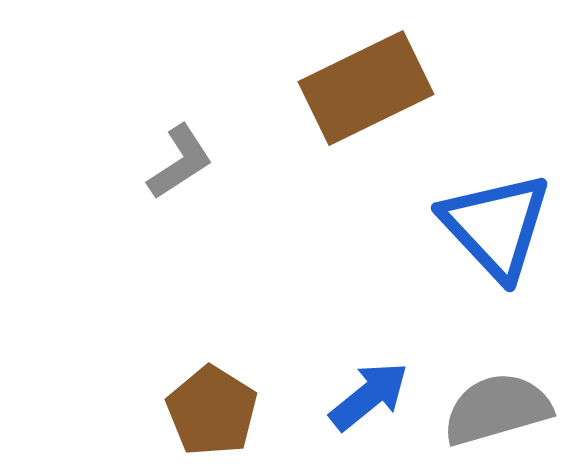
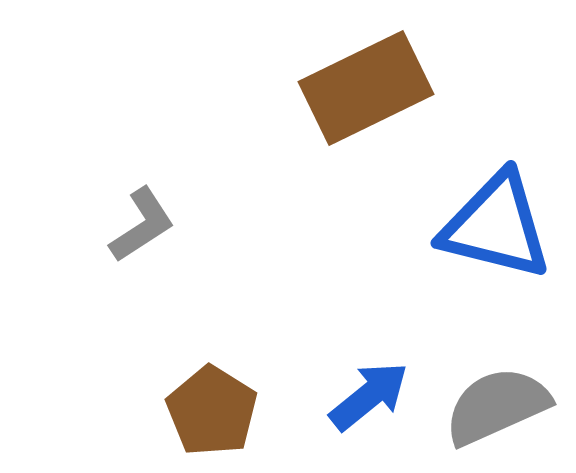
gray L-shape: moved 38 px left, 63 px down
blue triangle: rotated 33 degrees counterclockwise
gray semicircle: moved 3 px up; rotated 8 degrees counterclockwise
